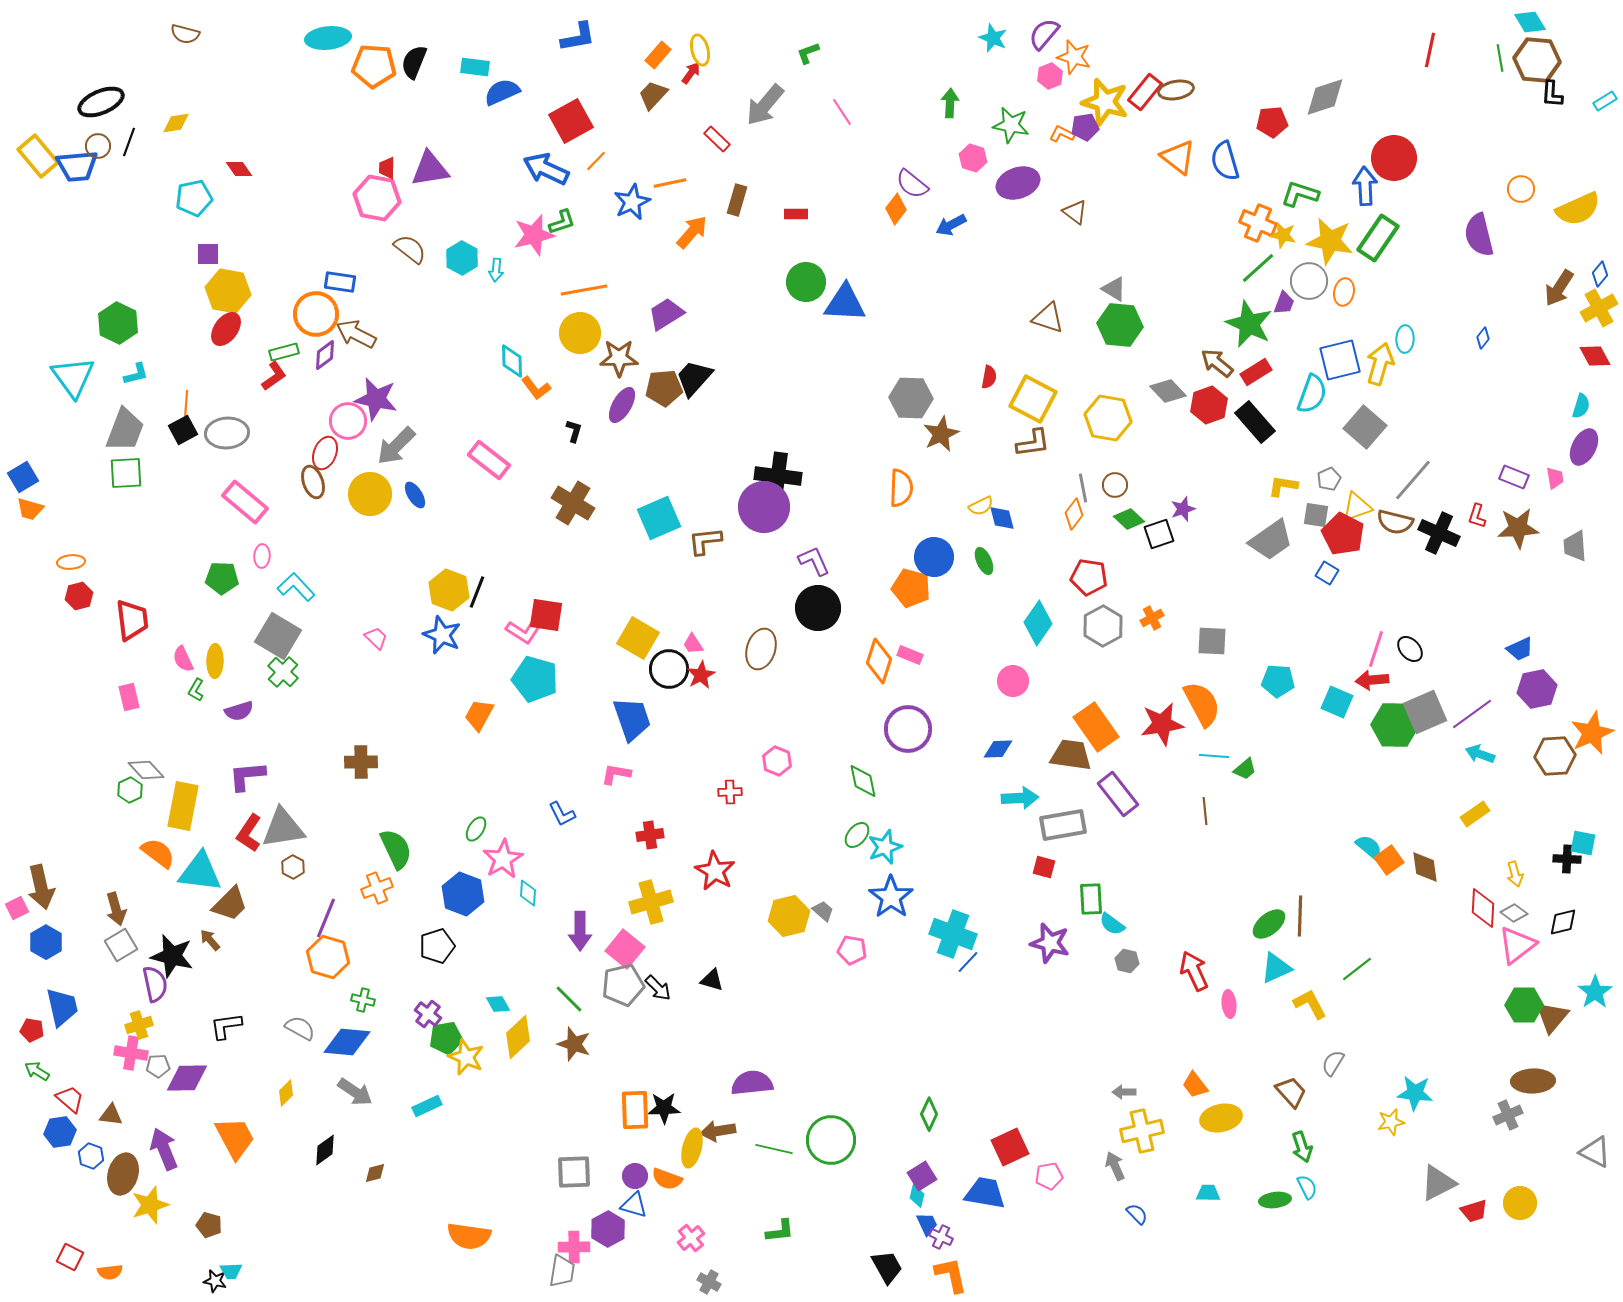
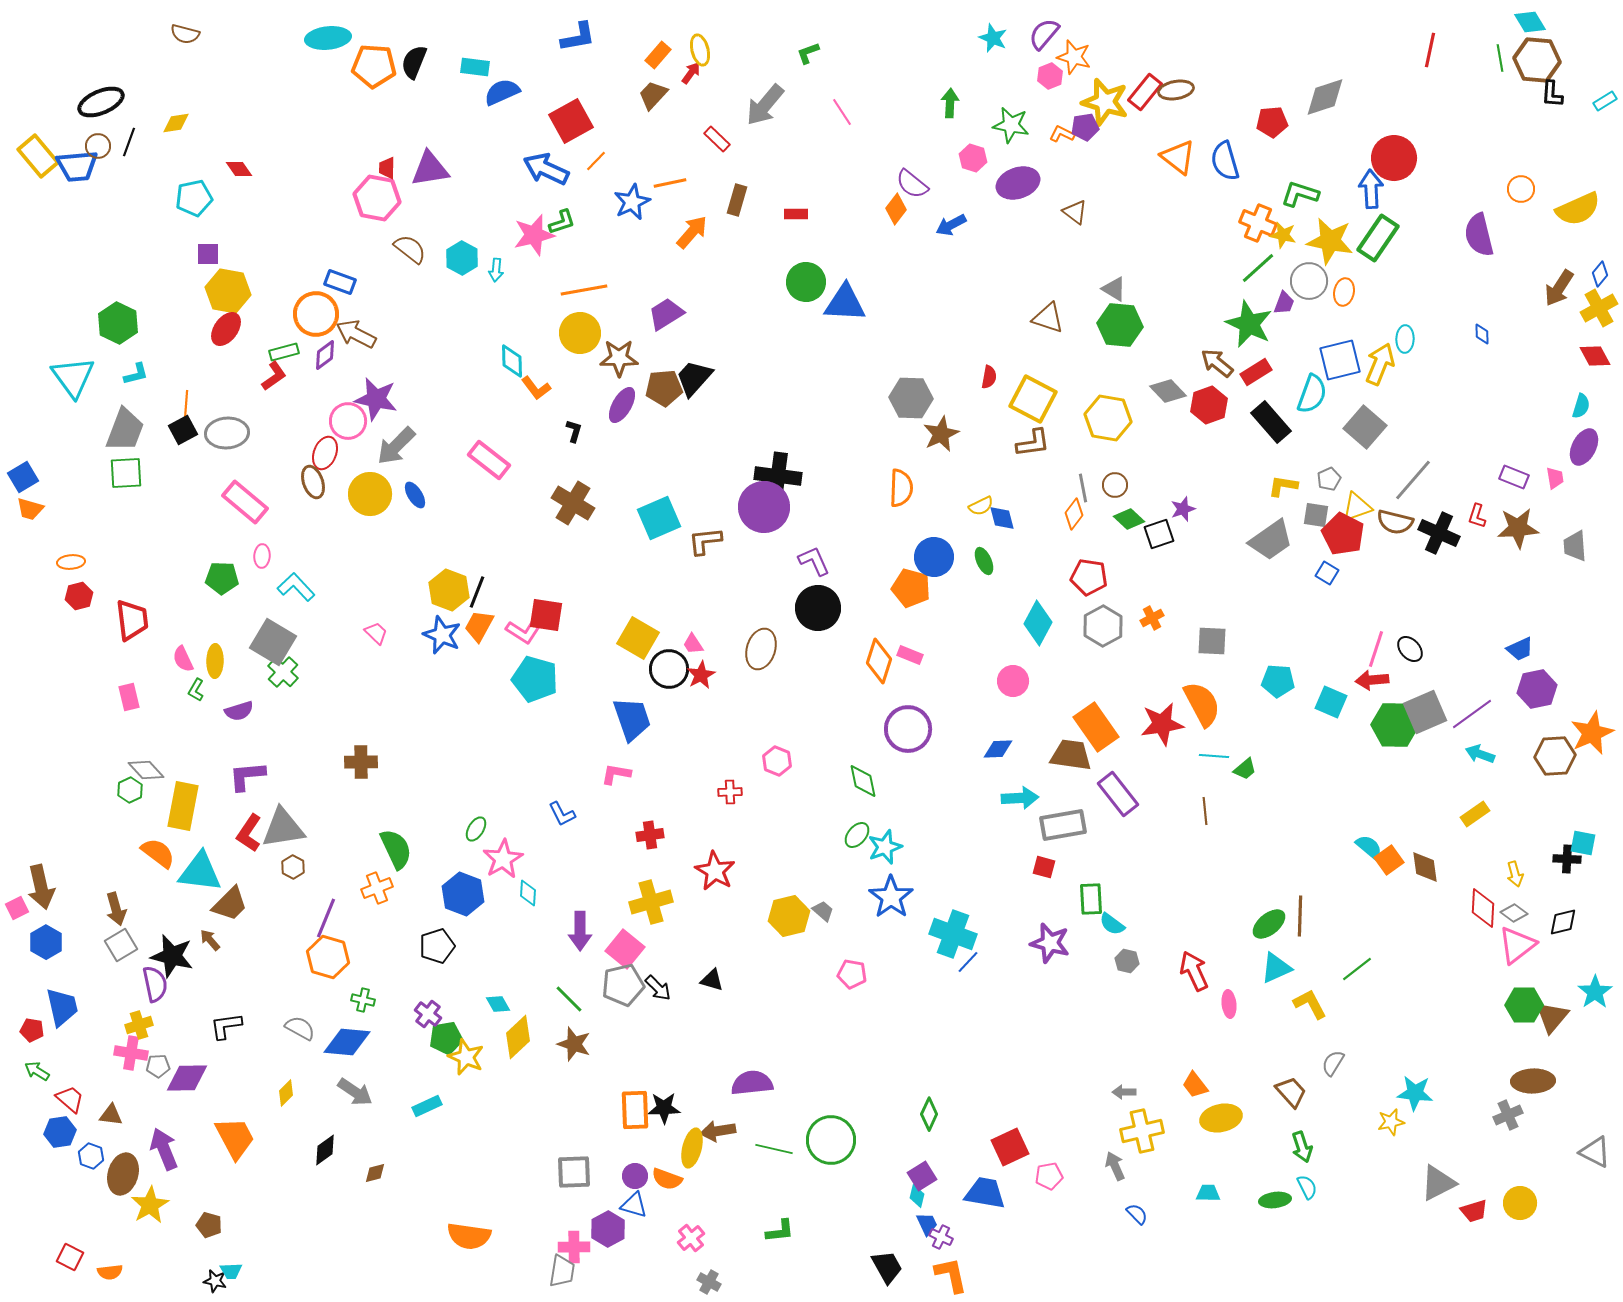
blue arrow at (1365, 186): moved 6 px right, 3 px down
blue rectangle at (340, 282): rotated 12 degrees clockwise
blue diamond at (1483, 338): moved 1 px left, 4 px up; rotated 40 degrees counterclockwise
yellow arrow at (1380, 364): rotated 6 degrees clockwise
black rectangle at (1255, 422): moved 16 px right
cyan diamond at (1038, 623): rotated 6 degrees counterclockwise
gray square at (278, 636): moved 5 px left, 6 px down
pink trapezoid at (376, 638): moved 5 px up
cyan square at (1337, 702): moved 6 px left
orange trapezoid at (479, 715): moved 89 px up
pink pentagon at (852, 950): moved 24 px down
yellow star at (150, 1205): rotated 12 degrees counterclockwise
